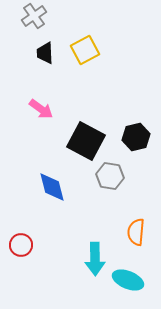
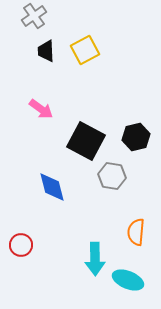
black trapezoid: moved 1 px right, 2 px up
gray hexagon: moved 2 px right
